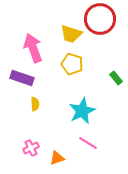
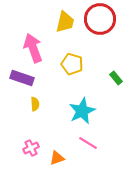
yellow trapezoid: moved 6 px left, 12 px up; rotated 95 degrees counterclockwise
